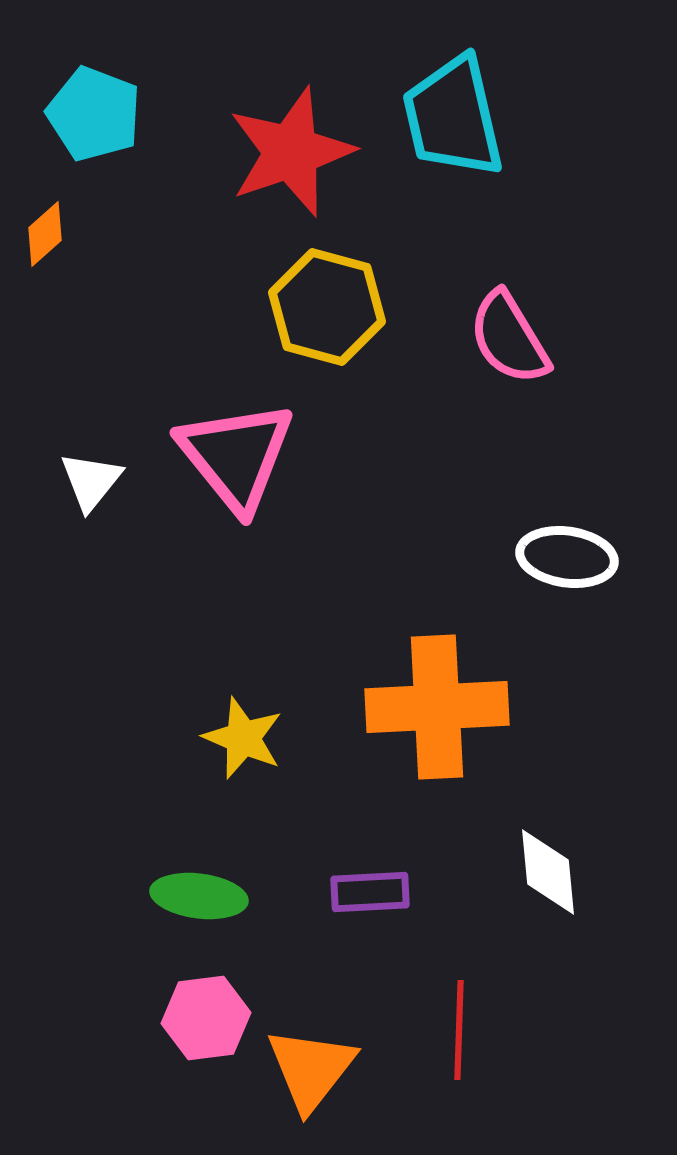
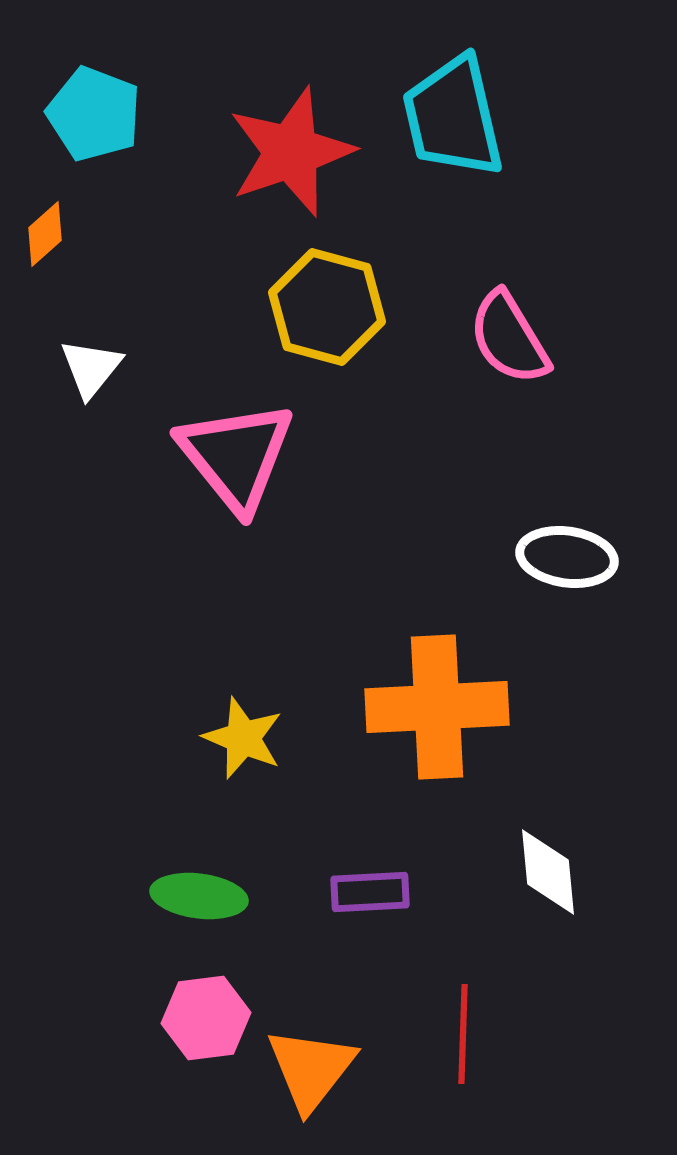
white triangle: moved 113 px up
red line: moved 4 px right, 4 px down
